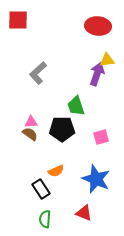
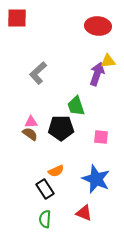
red square: moved 1 px left, 2 px up
yellow triangle: moved 1 px right, 1 px down
black pentagon: moved 1 px left, 1 px up
pink square: rotated 21 degrees clockwise
black rectangle: moved 4 px right
